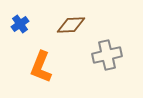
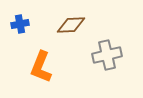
blue cross: rotated 24 degrees clockwise
